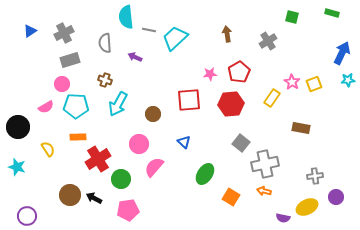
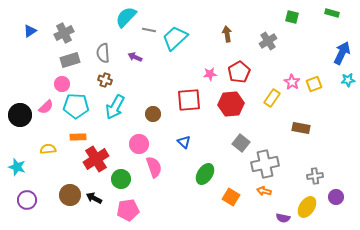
cyan semicircle at (126, 17): rotated 50 degrees clockwise
gray semicircle at (105, 43): moved 2 px left, 10 px down
cyan arrow at (118, 104): moved 3 px left, 3 px down
pink semicircle at (46, 107): rotated 14 degrees counterclockwise
black circle at (18, 127): moved 2 px right, 12 px up
yellow semicircle at (48, 149): rotated 63 degrees counterclockwise
red cross at (98, 159): moved 2 px left
pink semicircle at (154, 167): rotated 120 degrees clockwise
yellow ellipse at (307, 207): rotated 30 degrees counterclockwise
purple circle at (27, 216): moved 16 px up
